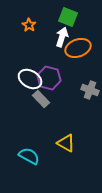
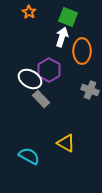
orange star: moved 13 px up
orange ellipse: moved 4 px right, 3 px down; rotated 70 degrees counterclockwise
purple hexagon: moved 8 px up; rotated 15 degrees clockwise
